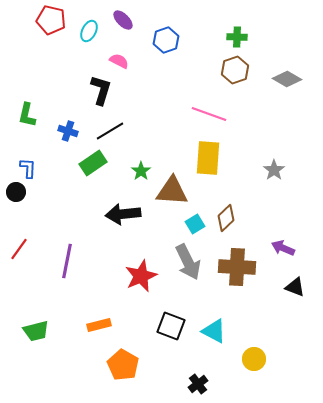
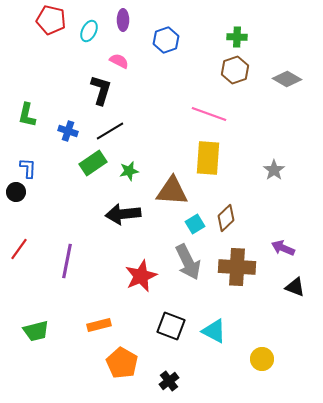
purple ellipse: rotated 45 degrees clockwise
green star: moved 12 px left; rotated 24 degrees clockwise
yellow circle: moved 8 px right
orange pentagon: moved 1 px left, 2 px up
black cross: moved 29 px left, 3 px up
